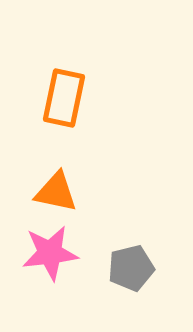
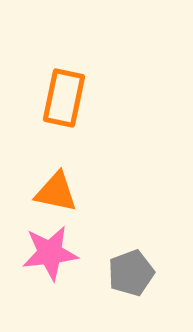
gray pentagon: moved 5 px down; rotated 6 degrees counterclockwise
